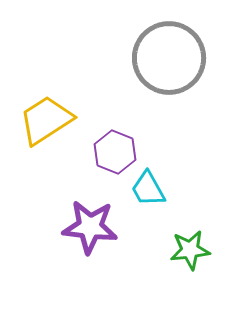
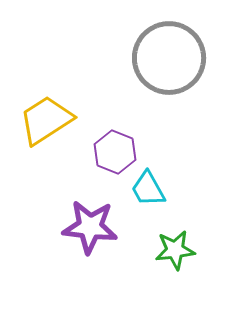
green star: moved 15 px left
